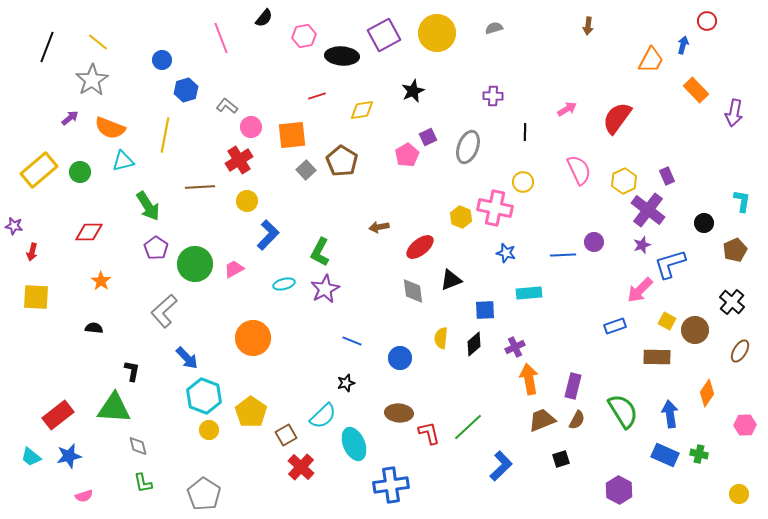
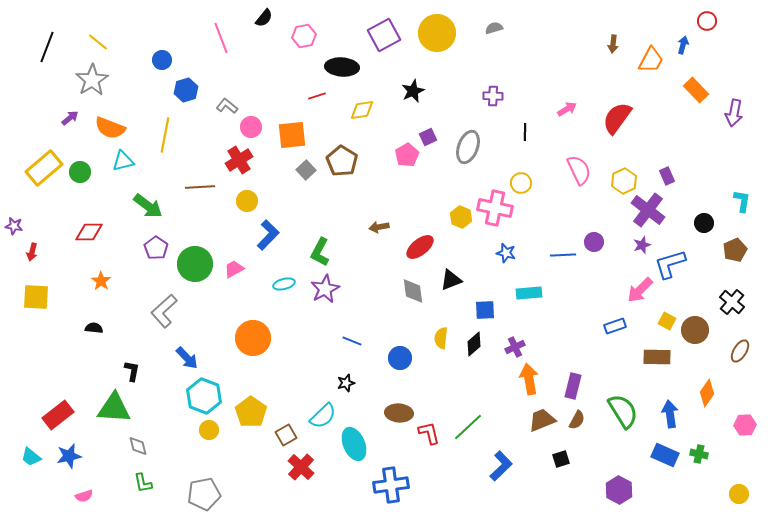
brown arrow at (588, 26): moved 25 px right, 18 px down
black ellipse at (342, 56): moved 11 px down
yellow rectangle at (39, 170): moved 5 px right, 2 px up
yellow circle at (523, 182): moved 2 px left, 1 px down
green arrow at (148, 206): rotated 20 degrees counterclockwise
gray pentagon at (204, 494): rotated 28 degrees clockwise
